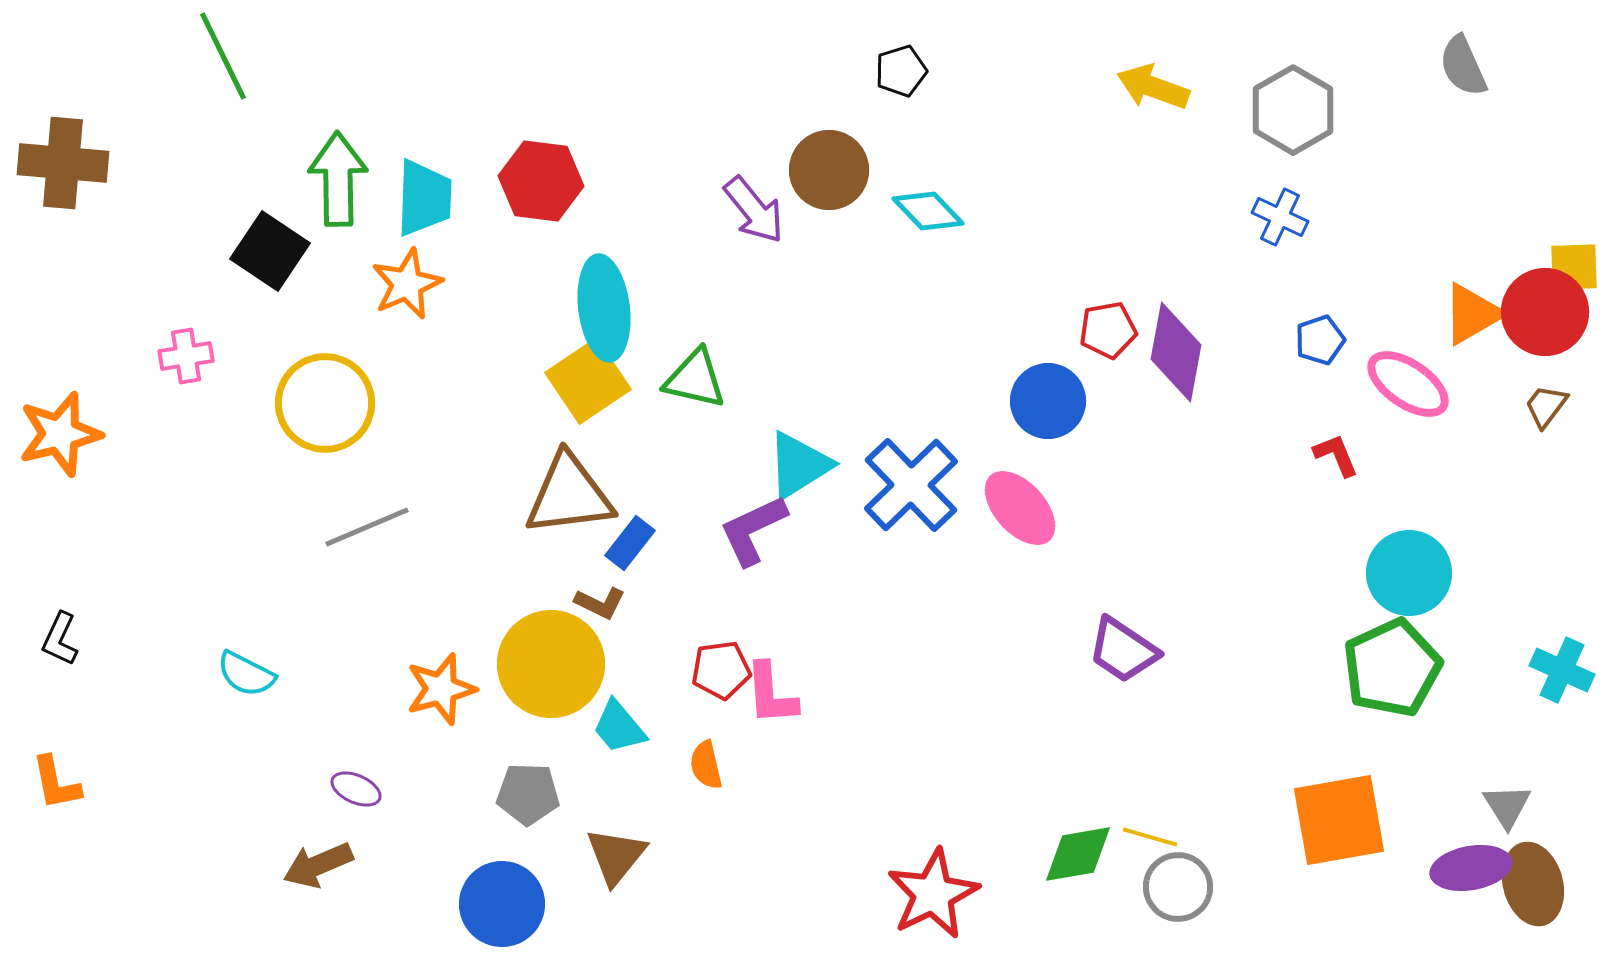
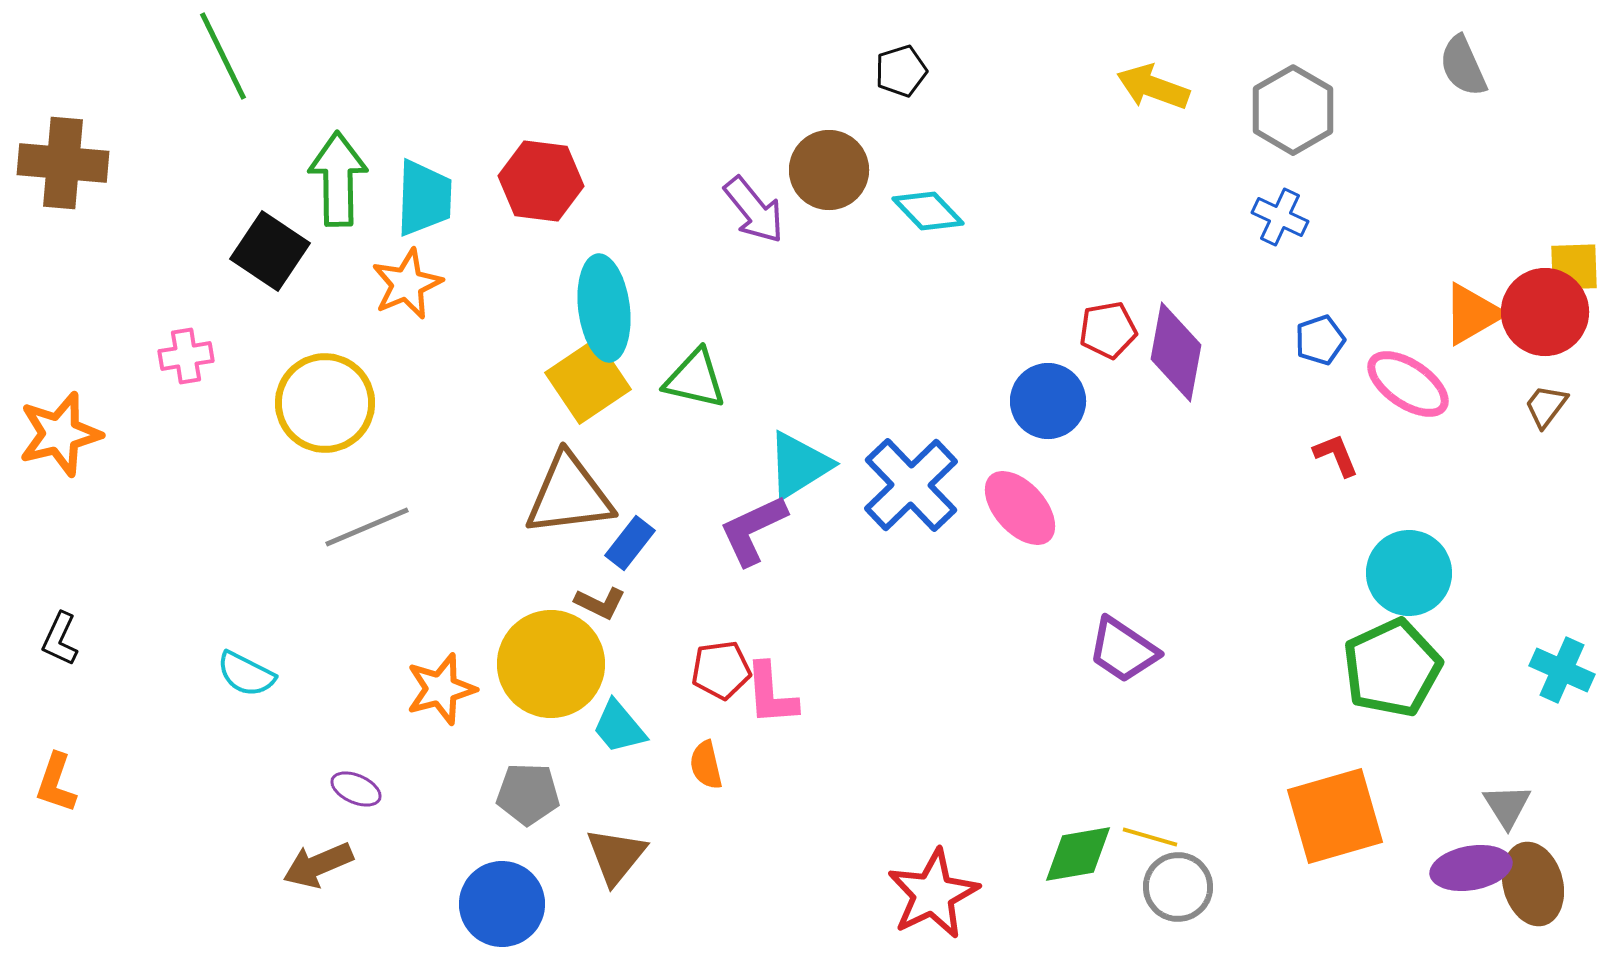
orange L-shape at (56, 783): rotated 30 degrees clockwise
orange square at (1339, 820): moved 4 px left, 4 px up; rotated 6 degrees counterclockwise
